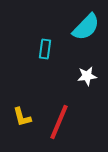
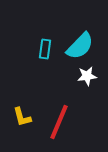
cyan semicircle: moved 6 px left, 19 px down
